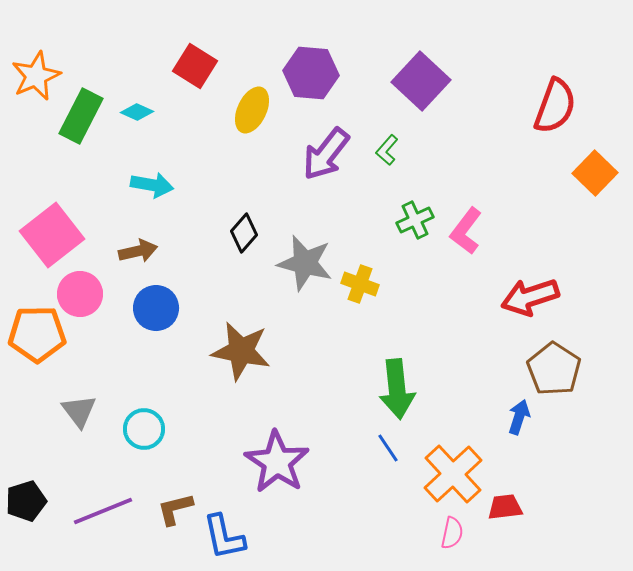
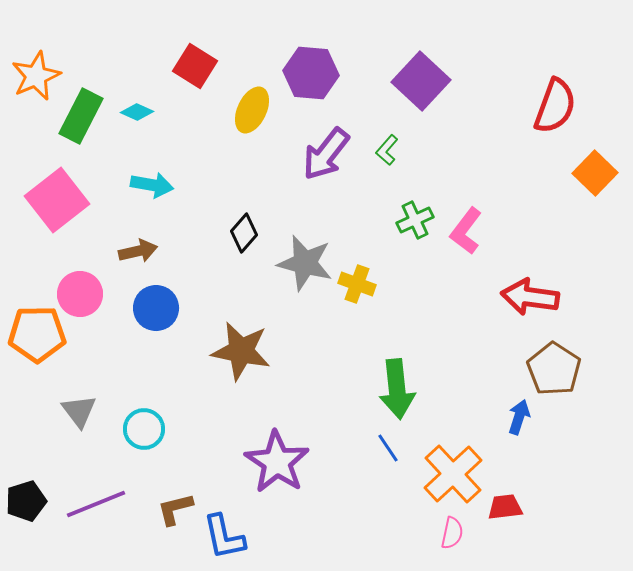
pink square: moved 5 px right, 35 px up
yellow cross: moved 3 px left
red arrow: rotated 26 degrees clockwise
purple line: moved 7 px left, 7 px up
